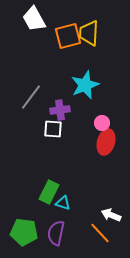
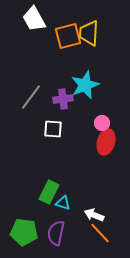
purple cross: moved 3 px right, 11 px up
white arrow: moved 17 px left
